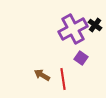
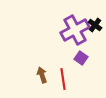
purple cross: moved 2 px right, 1 px down
brown arrow: rotated 42 degrees clockwise
